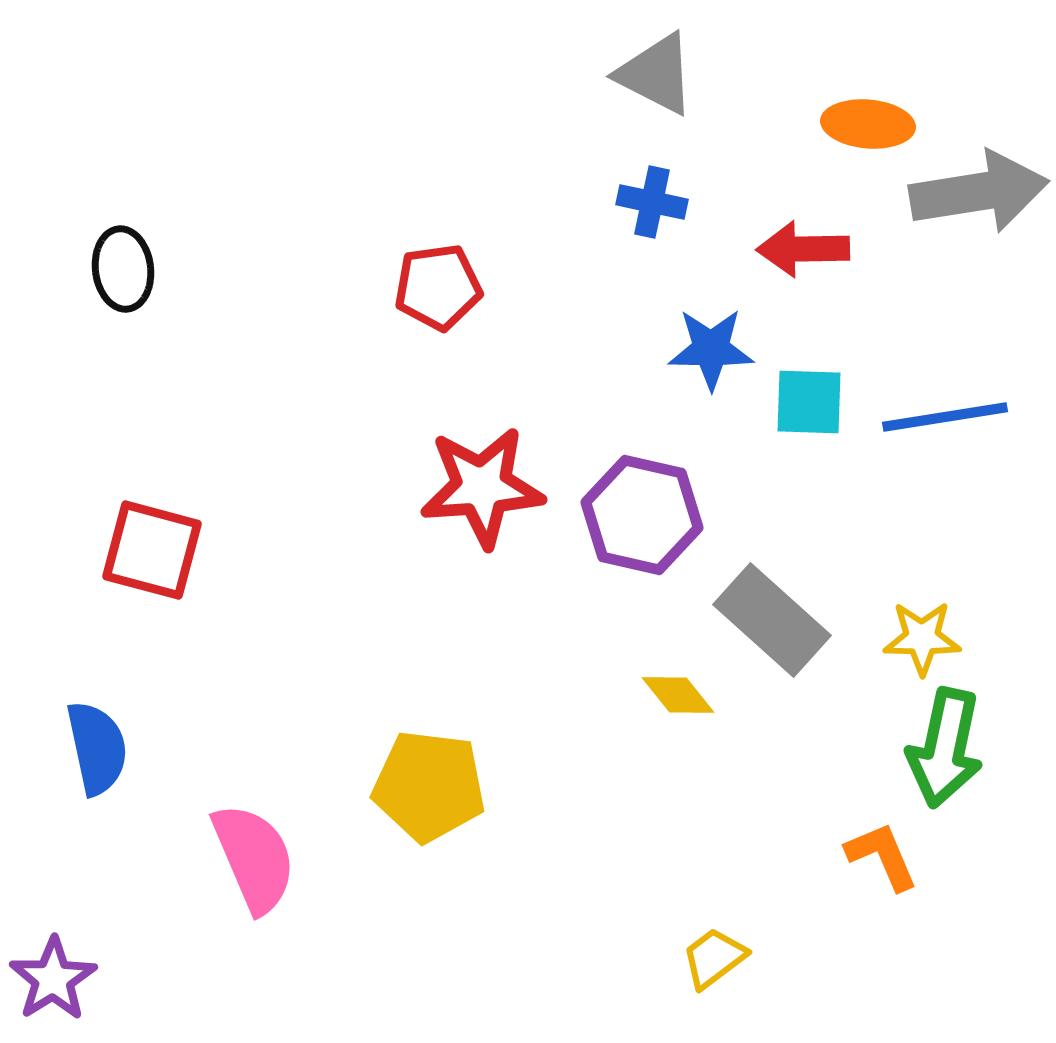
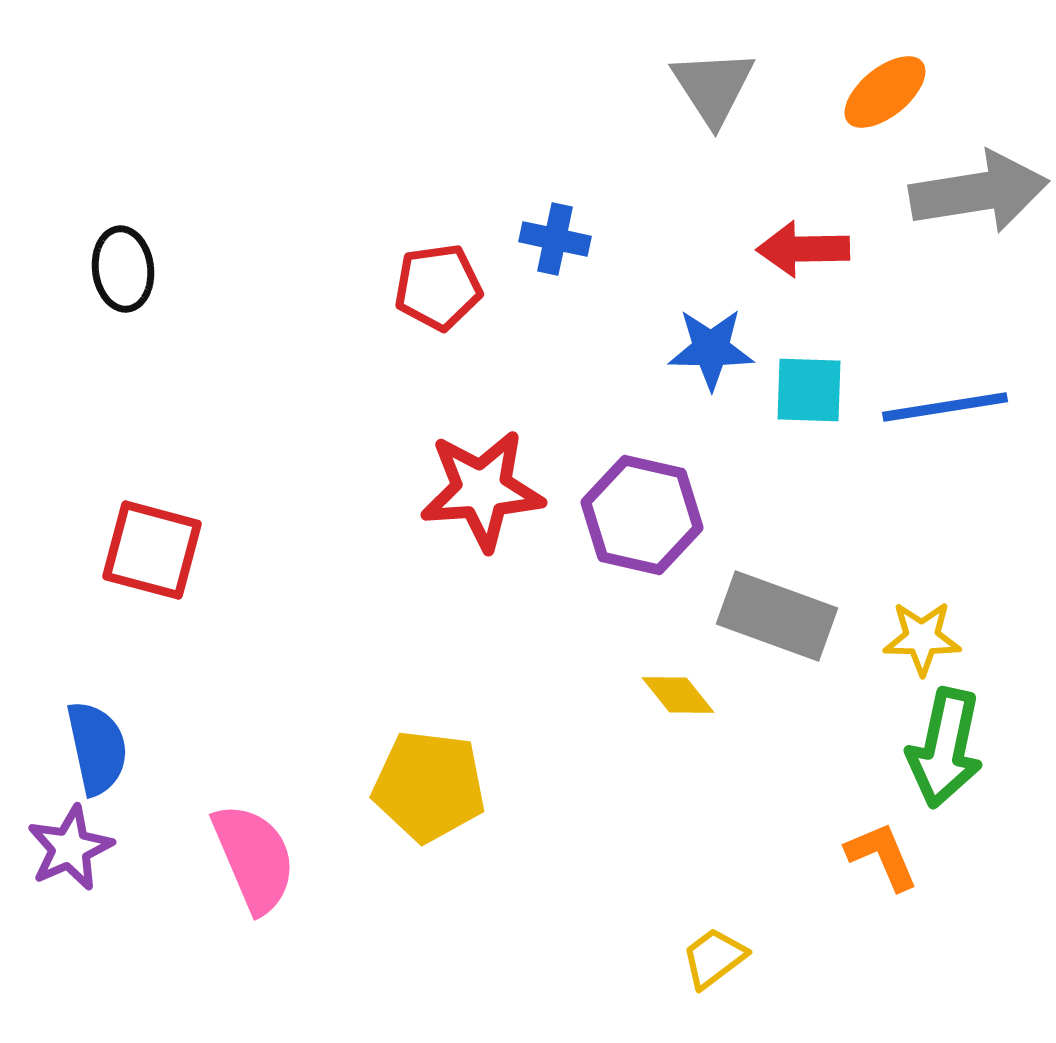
gray triangle: moved 57 px right, 13 px down; rotated 30 degrees clockwise
orange ellipse: moved 17 px right, 32 px up; rotated 44 degrees counterclockwise
blue cross: moved 97 px left, 37 px down
cyan square: moved 12 px up
blue line: moved 10 px up
red star: moved 3 px down
gray rectangle: moved 5 px right, 4 px up; rotated 22 degrees counterclockwise
purple star: moved 17 px right, 131 px up; rotated 8 degrees clockwise
